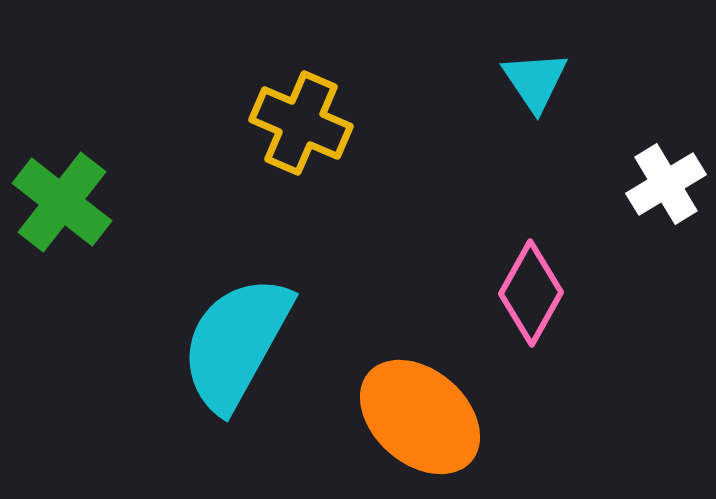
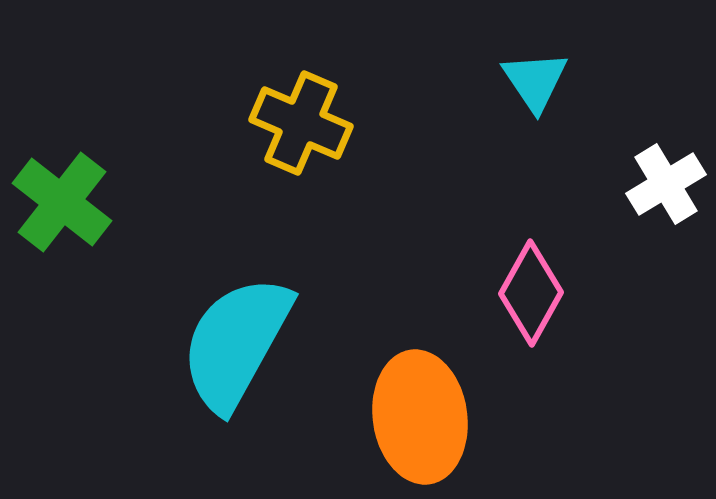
orange ellipse: rotated 41 degrees clockwise
